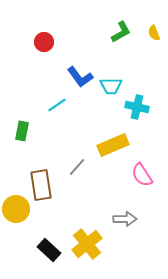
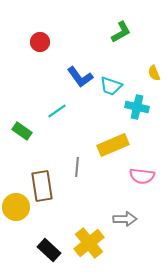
yellow semicircle: moved 40 px down
red circle: moved 4 px left
cyan trapezoid: rotated 20 degrees clockwise
cyan line: moved 6 px down
green rectangle: rotated 66 degrees counterclockwise
gray line: rotated 36 degrees counterclockwise
pink semicircle: moved 1 px down; rotated 50 degrees counterclockwise
brown rectangle: moved 1 px right, 1 px down
yellow circle: moved 2 px up
yellow cross: moved 2 px right, 1 px up
